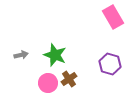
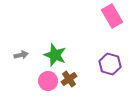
pink rectangle: moved 1 px left, 1 px up
pink circle: moved 2 px up
